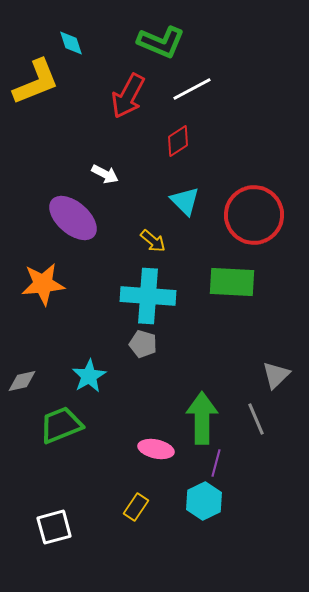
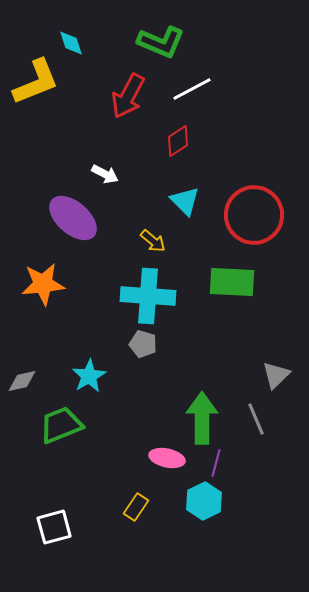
pink ellipse: moved 11 px right, 9 px down
